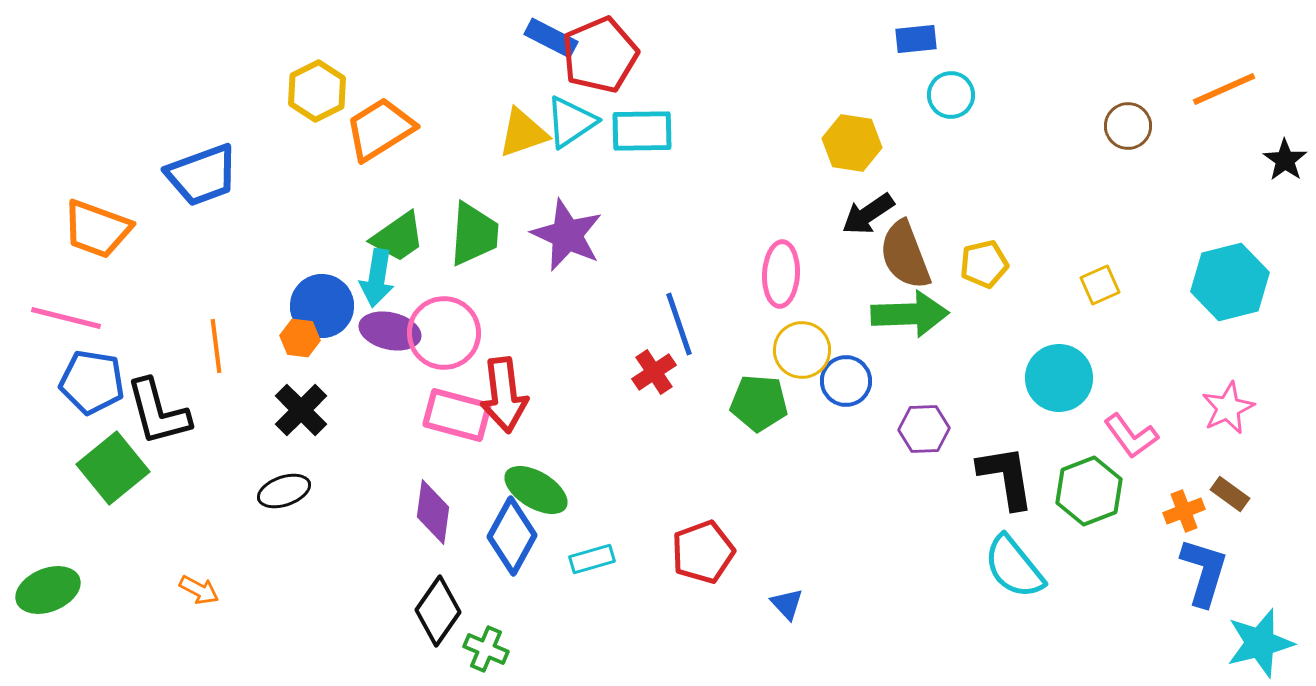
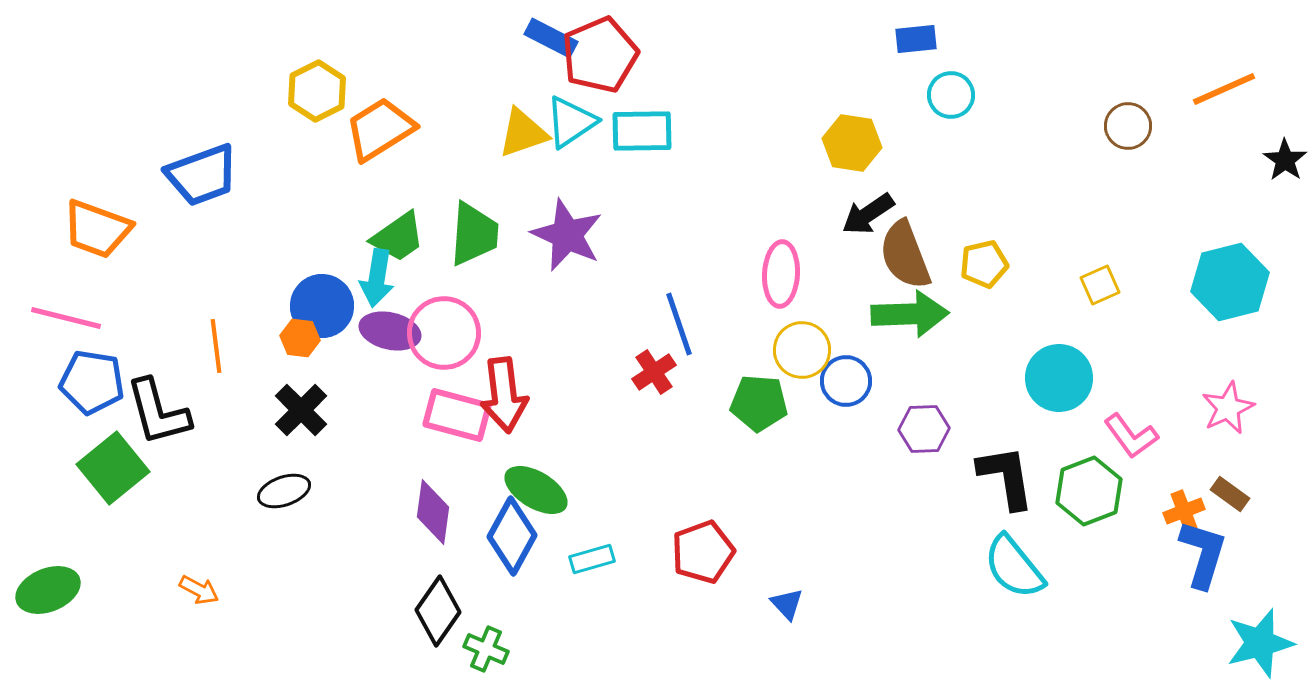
blue L-shape at (1204, 572): moved 1 px left, 18 px up
